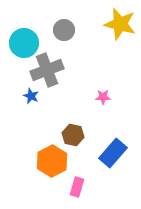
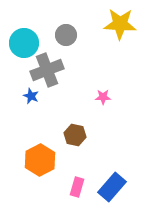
yellow star: rotated 12 degrees counterclockwise
gray circle: moved 2 px right, 5 px down
brown hexagon: moved 2 px right
blue rectangle: moved 1 px left, 34 px down
orange hexagon: moved 12 px left, 1 px up
